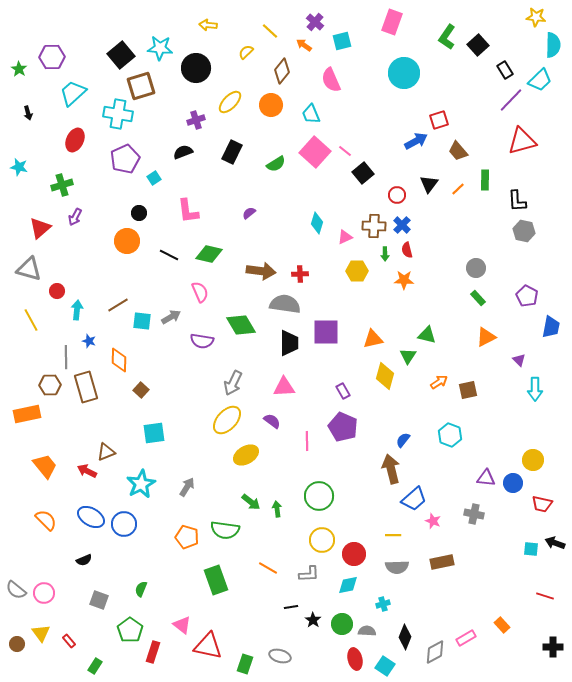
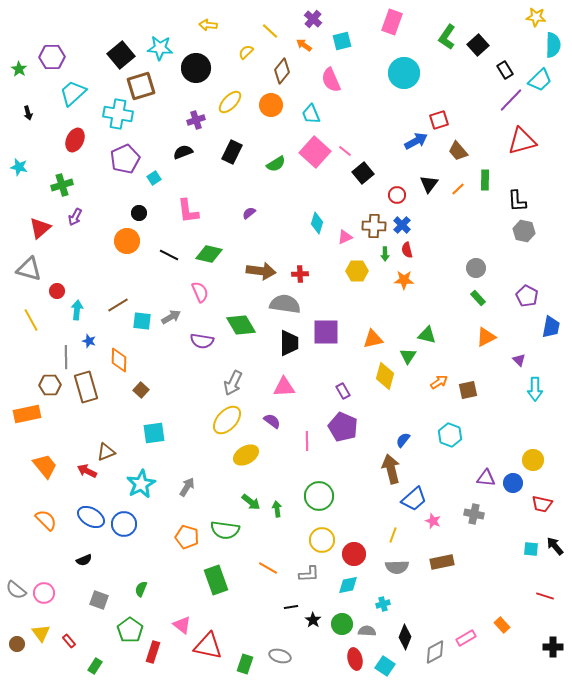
purple cross at (315, 22): moved 2 px left, 3 px up
yellow line at (393, 535): rotated 70 degrees counterclockwise
black arrow at (555, 543): moved 3 px down; rotated 30 degrees clockwise
